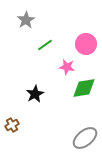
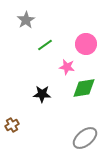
black star: moved 7 px right; rotated 30 degrees clockwise
